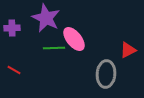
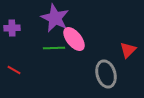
purple star: moved 9 px right
red triangle: rotated 18 degrees counterclockwise
gray ellipse: rotated 20 degrees counterclockwise
